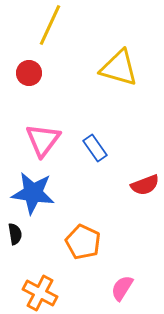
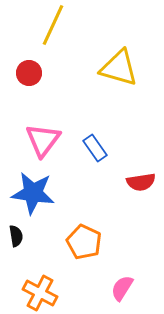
yellow line: moved 3 px right
red semicircle: moved 4 px left, 3 px up; rotated 12 degrees clockwise
black semicircle: moved 1 px right, 2 px down
orange pentagon: moved 1 px right
